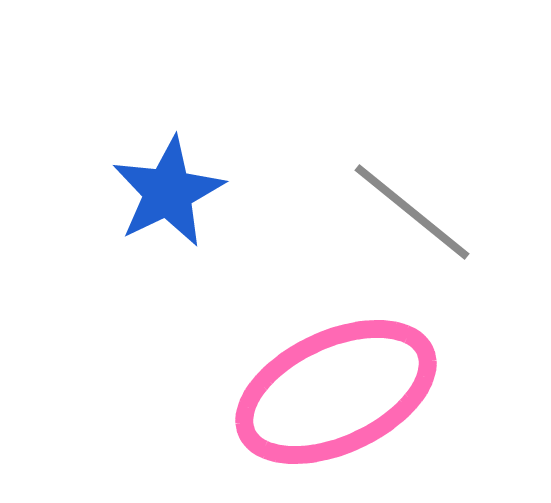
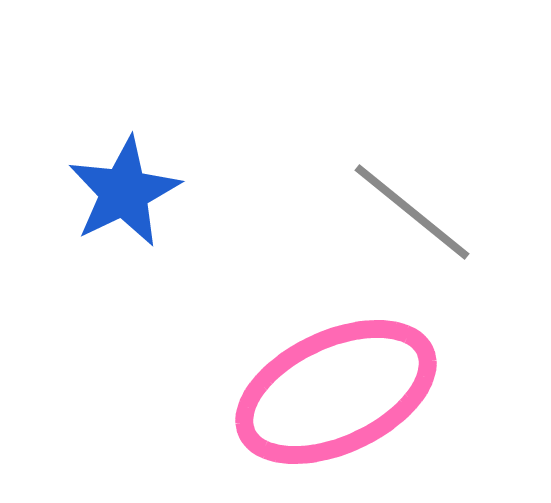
blue star: moved 44 px left
